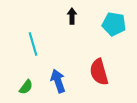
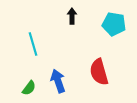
green semicircle: moved 3 px right, 1 px down
